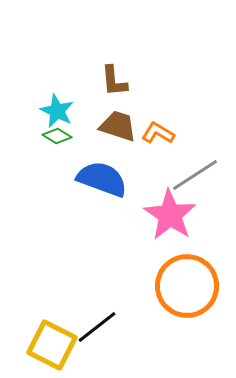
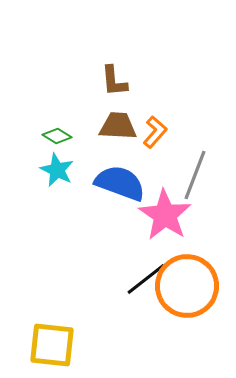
cyan star: moved 59 px down
brown trapezoid: rotated 15 degrees counterclockwise
orange L-shape: moved 3 px left, 1 px up; rotated 100 degrees clockwise
gray line: rotated 36 degrees counterclockwise
blue semicircle: moved 18 px right, 4 px down
pink star: moved 5 px left
black line: moved 49 px right, 48 px up
yellow square: rotated 21 degrees counterclockwise
